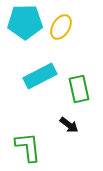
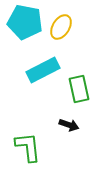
cyan pentagon: rotated 12 degrees clockwise
cyan rectangle: moved 3 px right, 6 px up
black arrow: rotated 18 degrees counterclockwise
